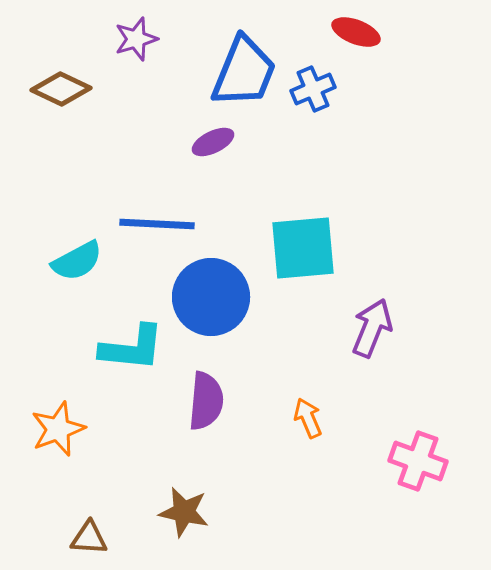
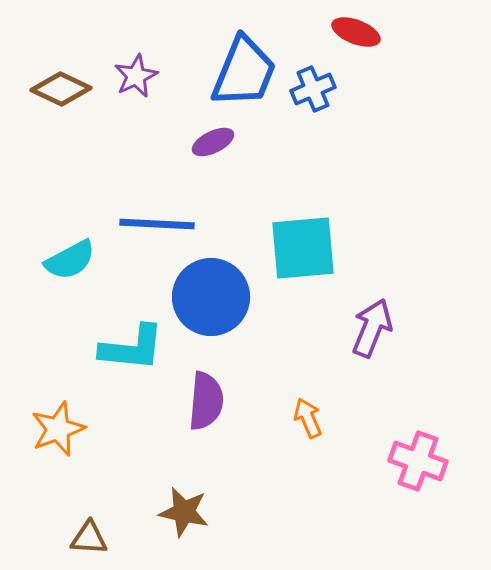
purple star: moved 37 px down; rotated 9 degrees counterclockwise
cyan semicircle: moved 7 px left, 1 px up
